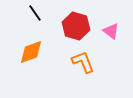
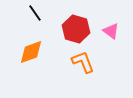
red hexagon: moved 3 px down
